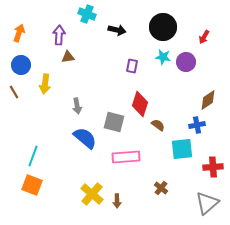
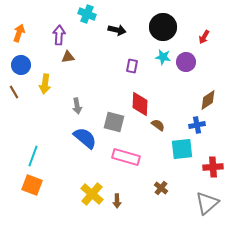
red diamond: rotated 15 degrees counterclockwise
pink rectangle: rotated 20 degrees clockwise
